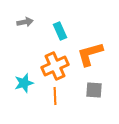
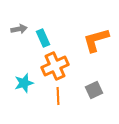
gray arrow: moved 6 px left, 7 px down
cyan rectangle: moved 17 px left, 7 px down
orange L-shape: moved 6 px right, 14 px up
gray square: rotated 30 degrees counterclockwise
orange line: moved 3 px right
